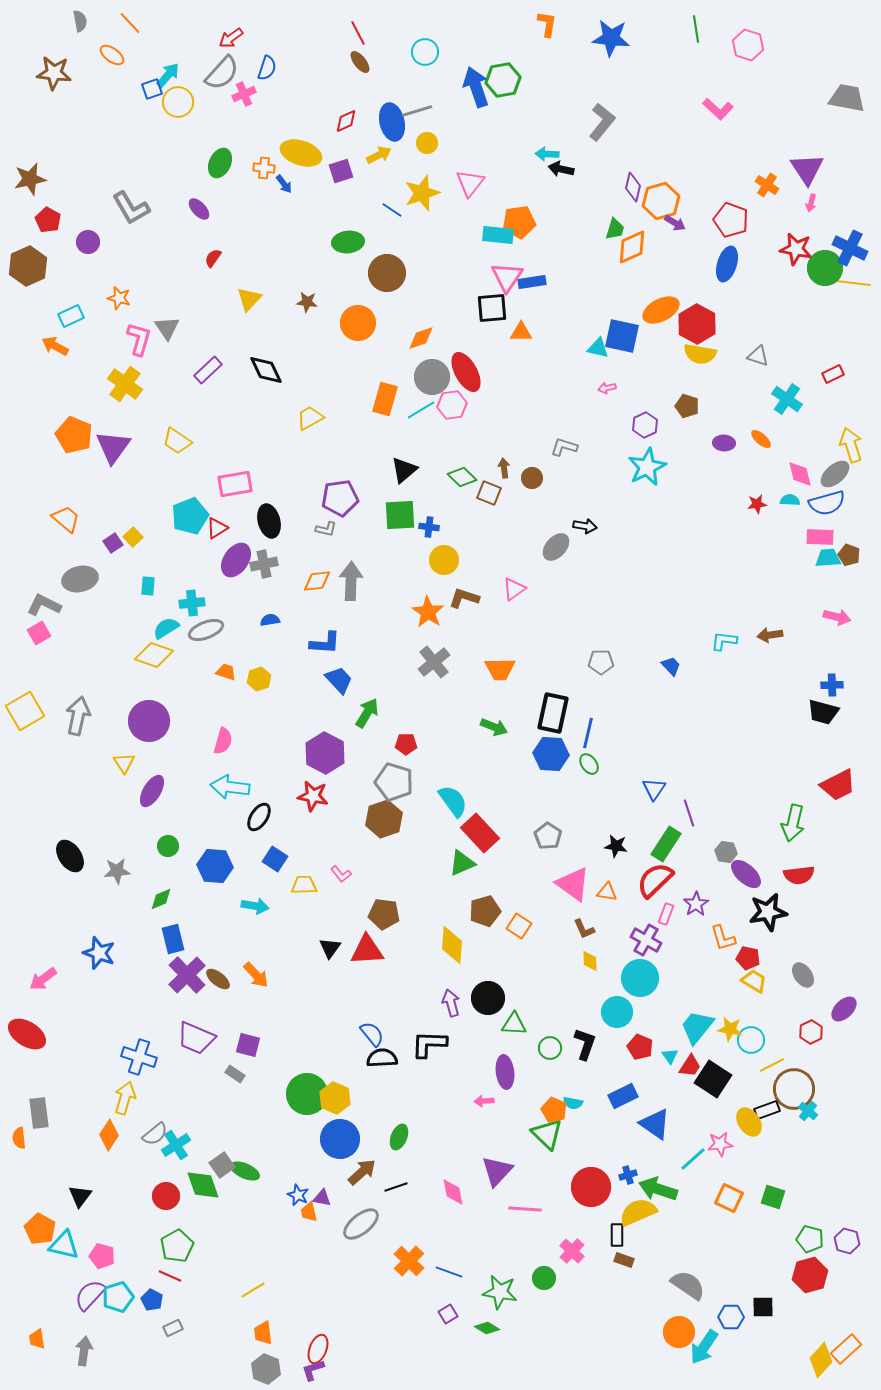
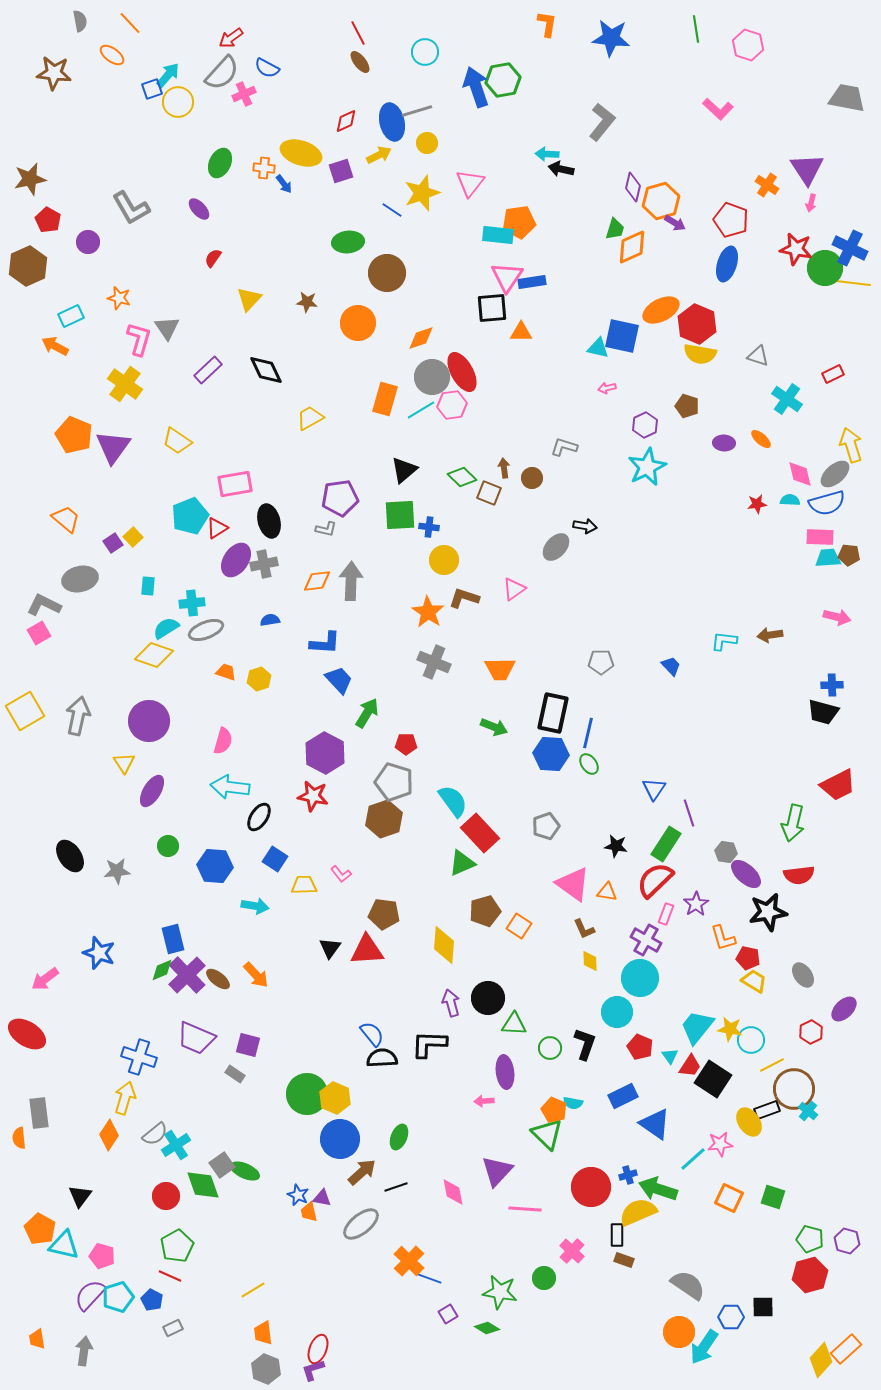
blue semicircle at (267, 68): rotated 100 degrees clockwise
red hexagon at (697, 324): rotated 6 degrees counterclockwise
red ellipse at (466, 372): moved 4 px left
brown pentagon at (849, 555): rotated 15 degrees counterclockwise
gray cross at (434, 662): rotated 28 degrees counterclockwise
gray pentagon at (548, 836): moved 2 px left, 10 px up; rotated 20 degrees clockwise
green diamond at (161, 899): moved 1 px right, 71 px down
yellow diamond at (452, 945): moved 8 px left
pink arrow at (43, 979): moved 2 px right
blue line at (449, 1272): moved 21 px left, 6 px down
